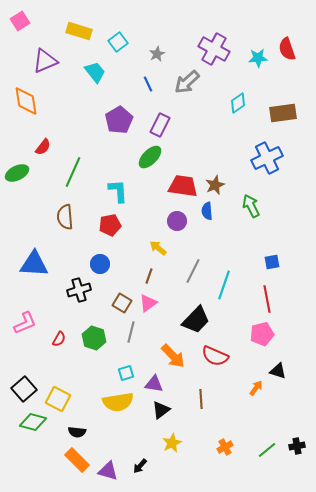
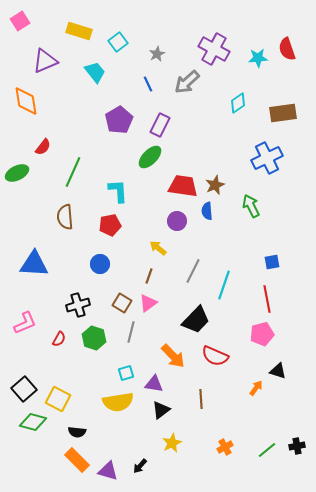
black cross at (79, 290): moved 1 px left, 15 px down
